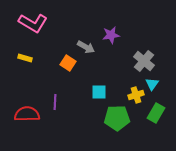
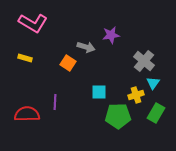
gray arrow: rotated 12 degrees counterclockwise
cyan triangle: moved 1 px right, 1 px up
green pentagon: moved 1 px right, 2 px up
